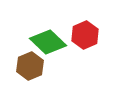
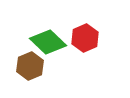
red hexagon: moved 3 px down
